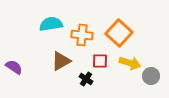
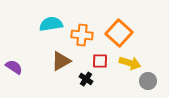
gray circle: moved 3 px left, 5 px down
